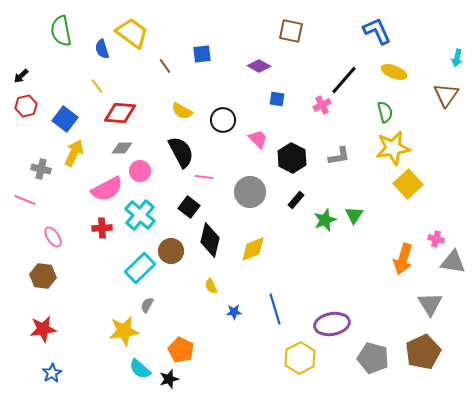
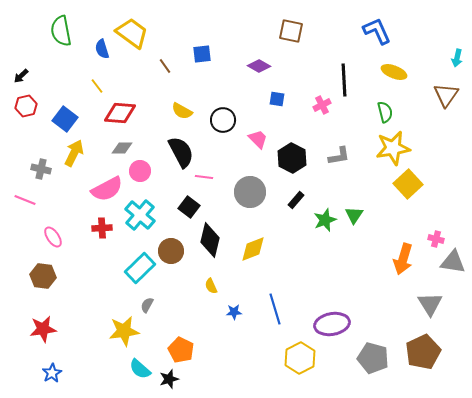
black line at (344, 80): rotated 44 degrees counterclockwise
